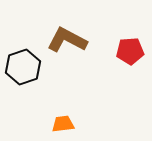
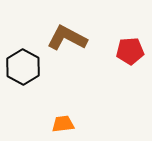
brown L-shape: moved 2 px up
black hexagon: rotated 12 degrees counterclockwise
